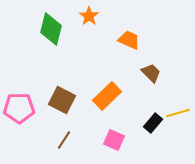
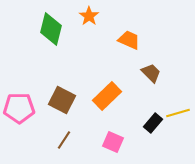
pink square: moved 1 px left, 2 px down
